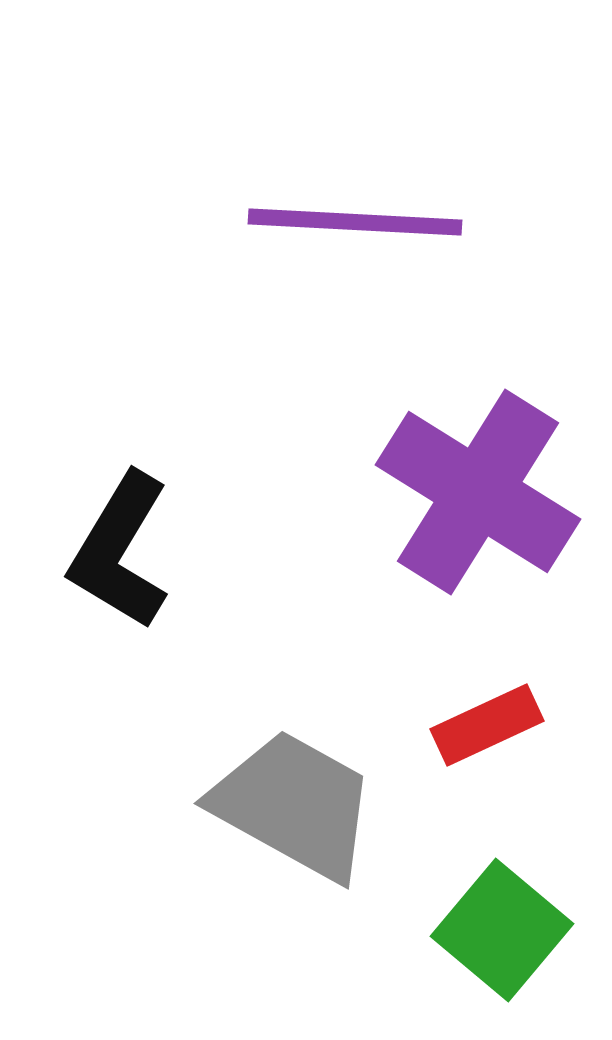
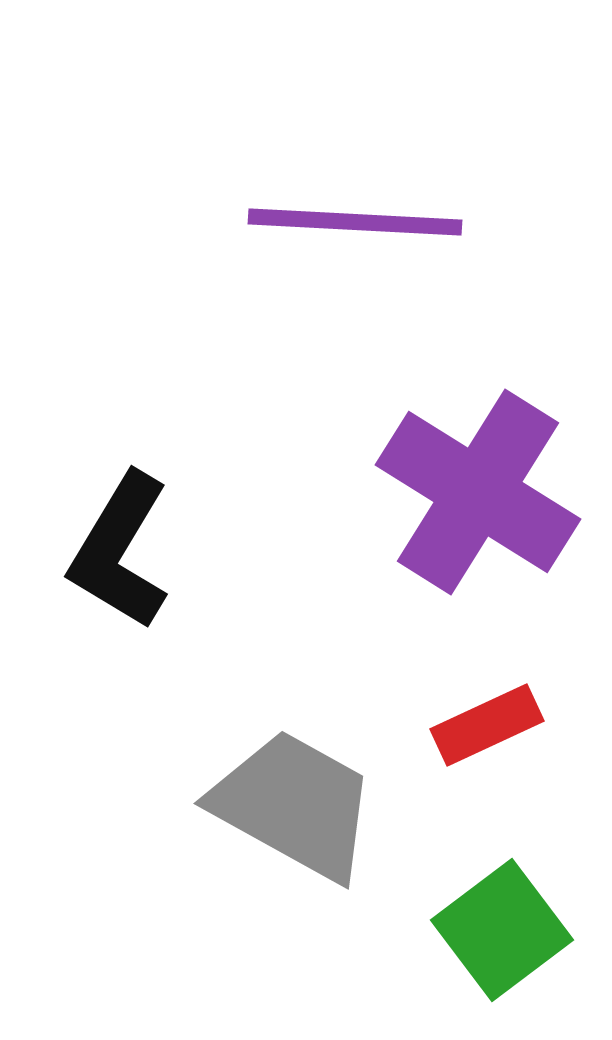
green square: rotated 13 degrees clockwise
